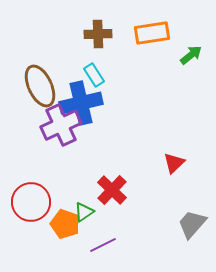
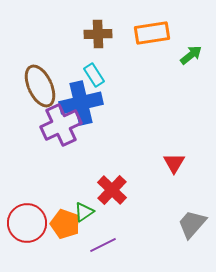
red triangle: rotated 15 degrees counterclockwise
red circle: moved 4 px left, 21 px down
